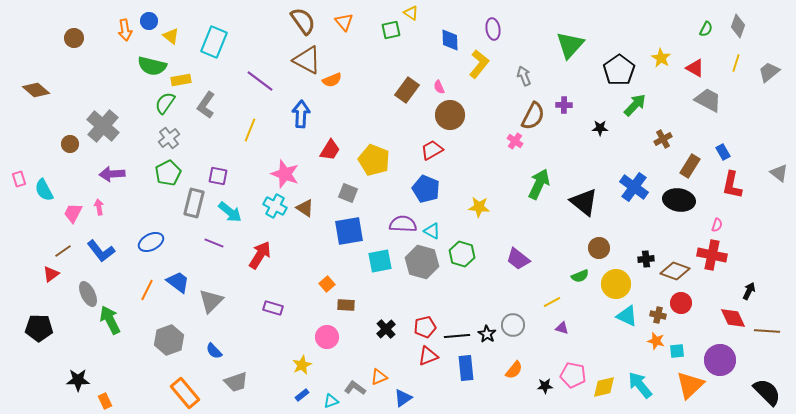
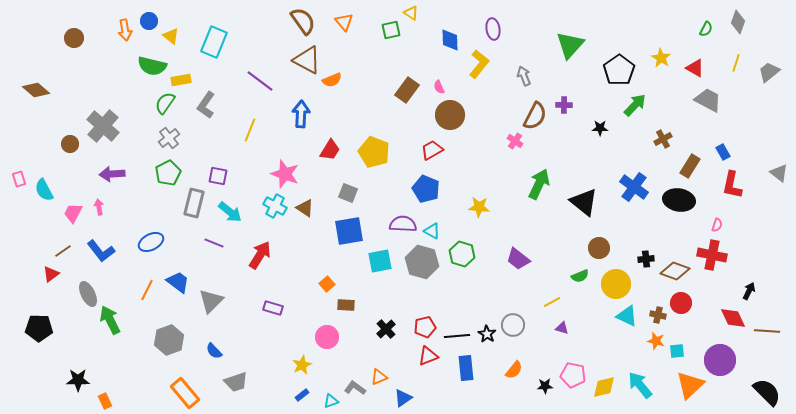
gray diamond at (738, 26): moved 4 px up
brown semicircle at (533, 116): moved 2 px right
yellow pentagon at (374, 160): moved 8 px up
